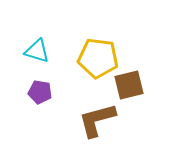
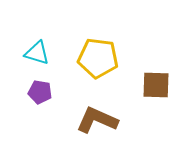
cyan triangle: moved 2 px down
brown square: moved 27 px right; rotated 16 degrees clockwise
brown L-shape: rotated 39 degrees clockwise
